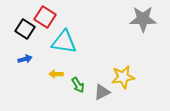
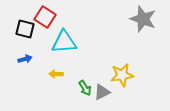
gray star: rotated 20 degrees clockwise
black square: rotated 18 degrees counterclockwise
cyan triangle: rotated 12 degrees counterclockwise
yellow star: moved 1 px left, 2 px up
green arrow: moved 7 px right, 3 px down
